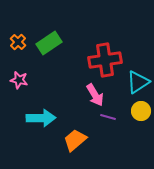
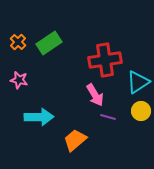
cyan arrow: moved 2 px left, 1 px up
